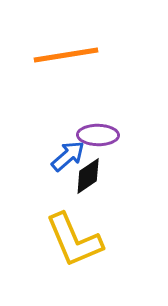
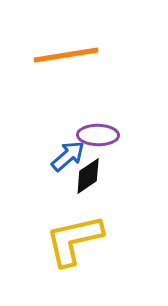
yellow L-shape: rotated 100 degrees clockwise
